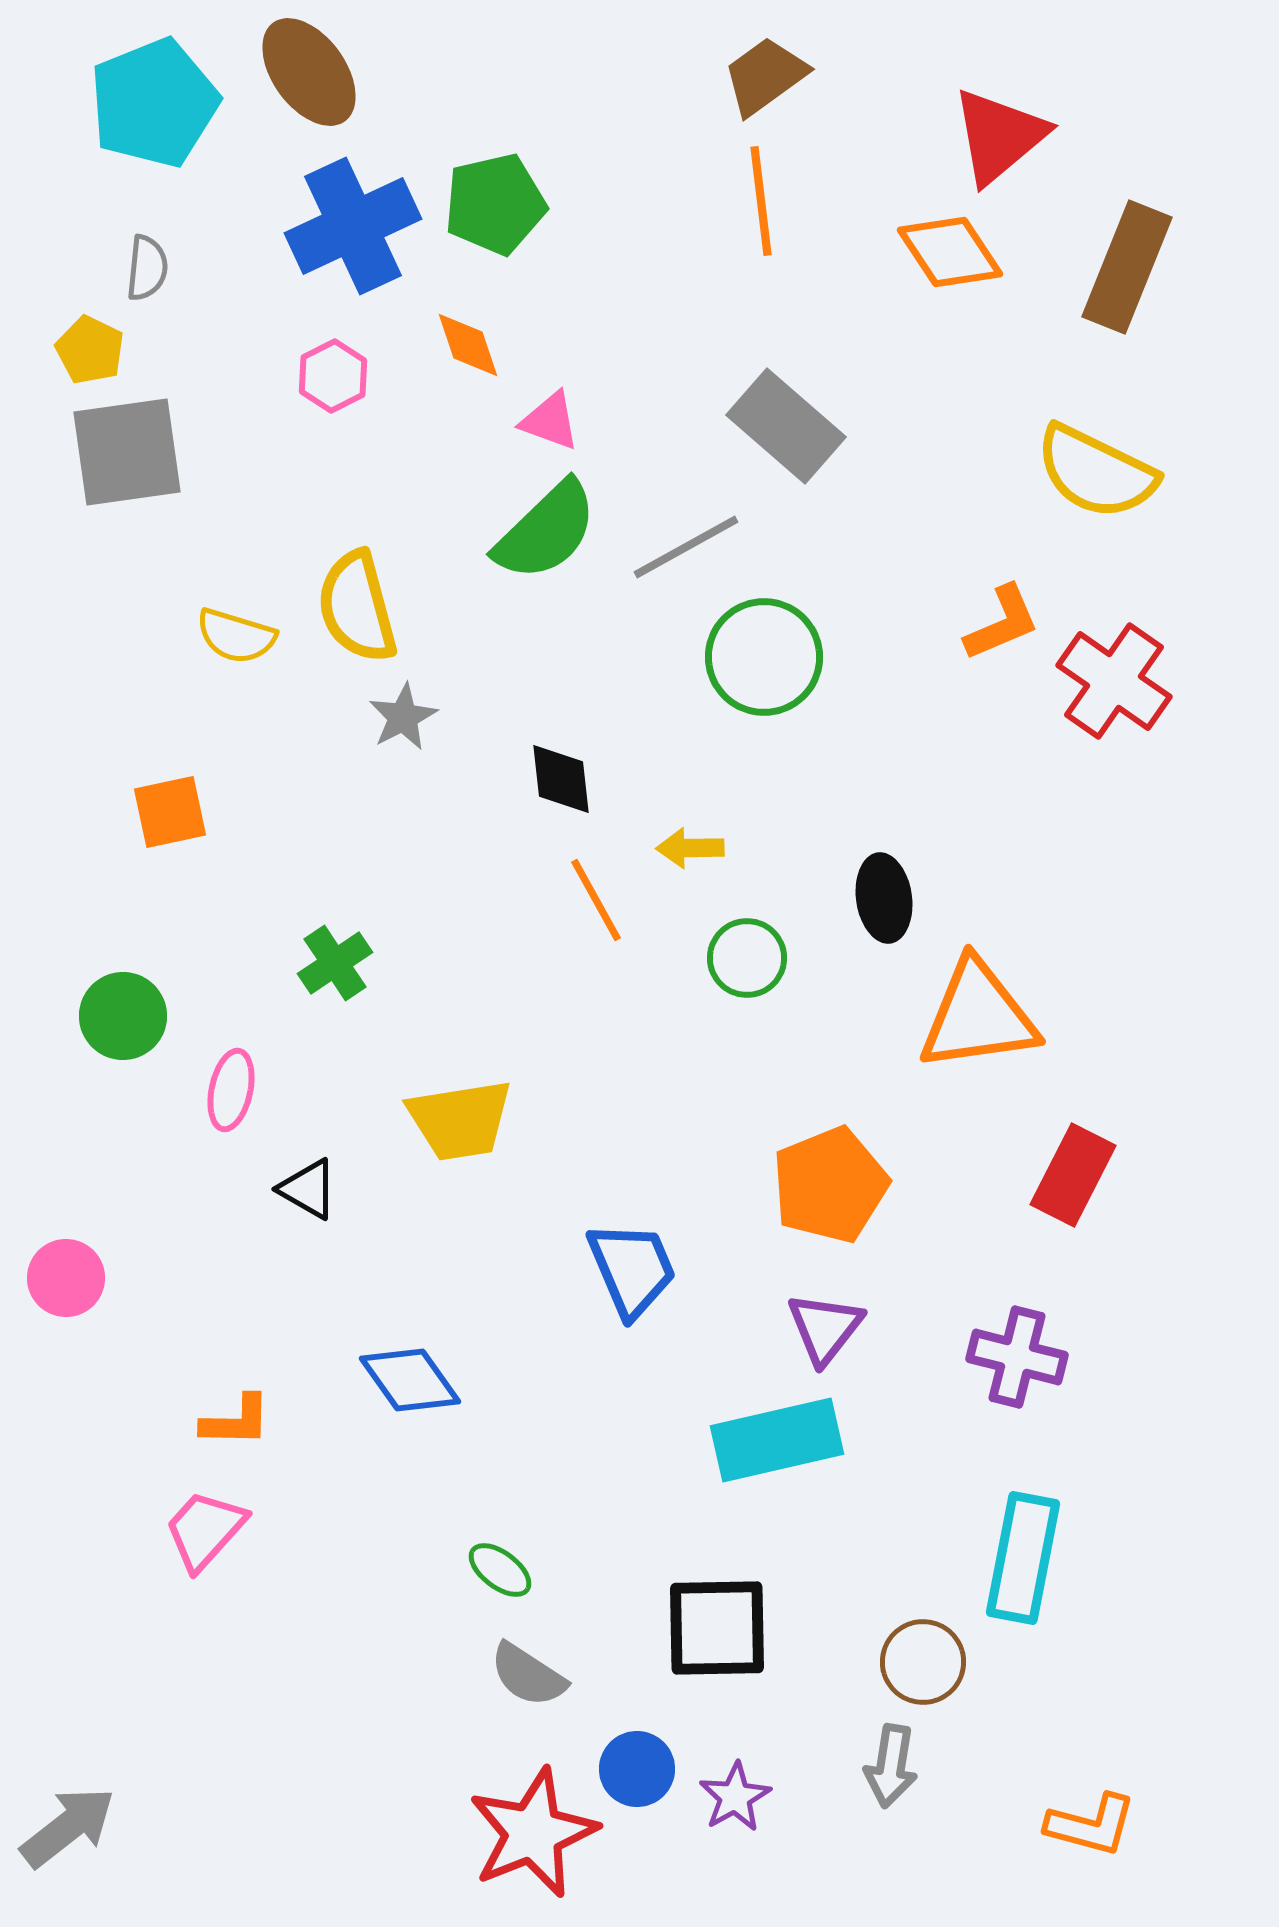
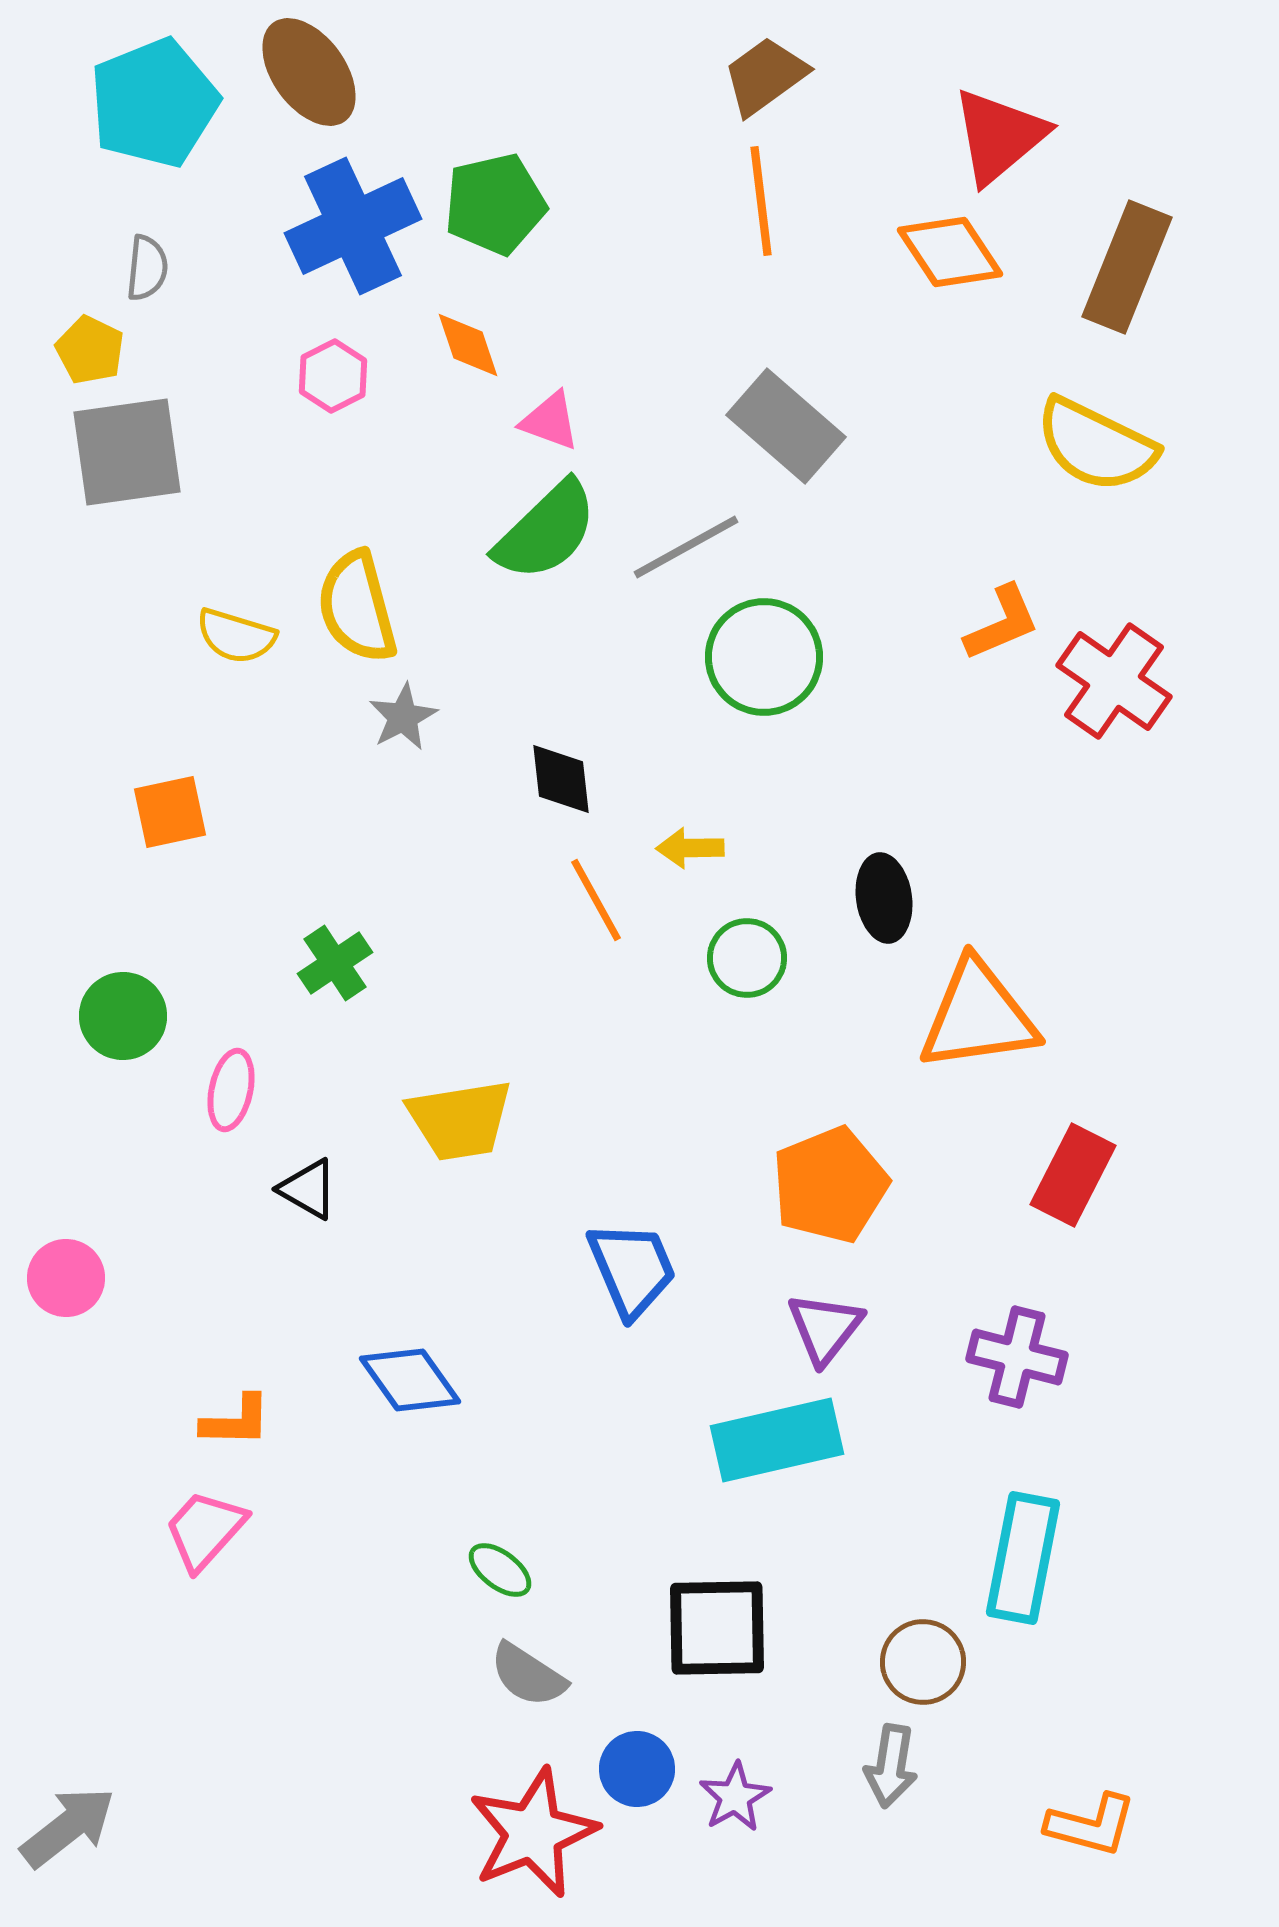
yellow semicircle at (1096, 472): moved 27 px up
